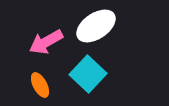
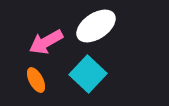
orange ellipse: moved 4 px left, 5 px up
